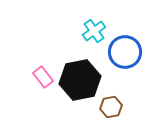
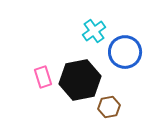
pink rectangle: rotated 20 degrees clockwise
brown hexagon: moved 2 px left
